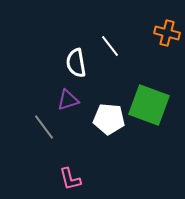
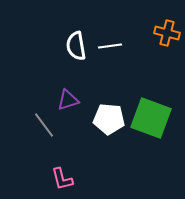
white line: rotated 60 degrees counterclockwise
white semicircle: moved 17 px up
green square: moved 2 px right, 13 px down
gray line: moved 2 px up
pink L-shape: moved 8 px left
